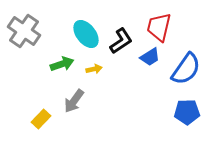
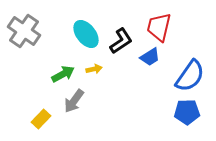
green arrow: moved 1 px right, 10 px down; rotated 10 degrees counterclockwise
blue semicircle: moved 4 px right, 7 px down
